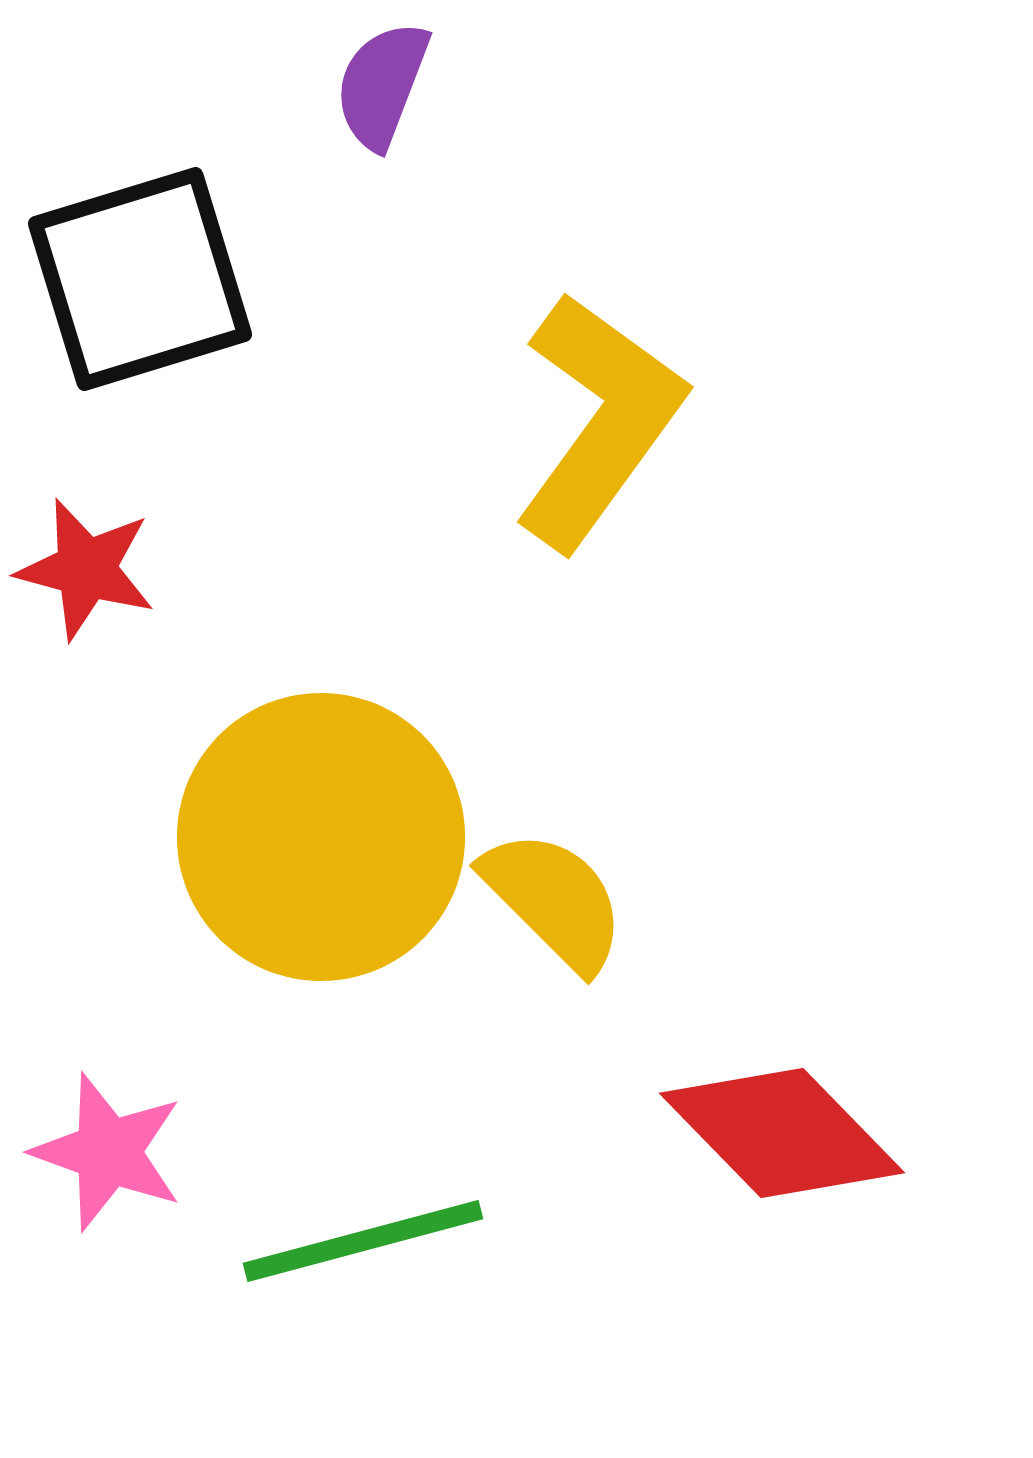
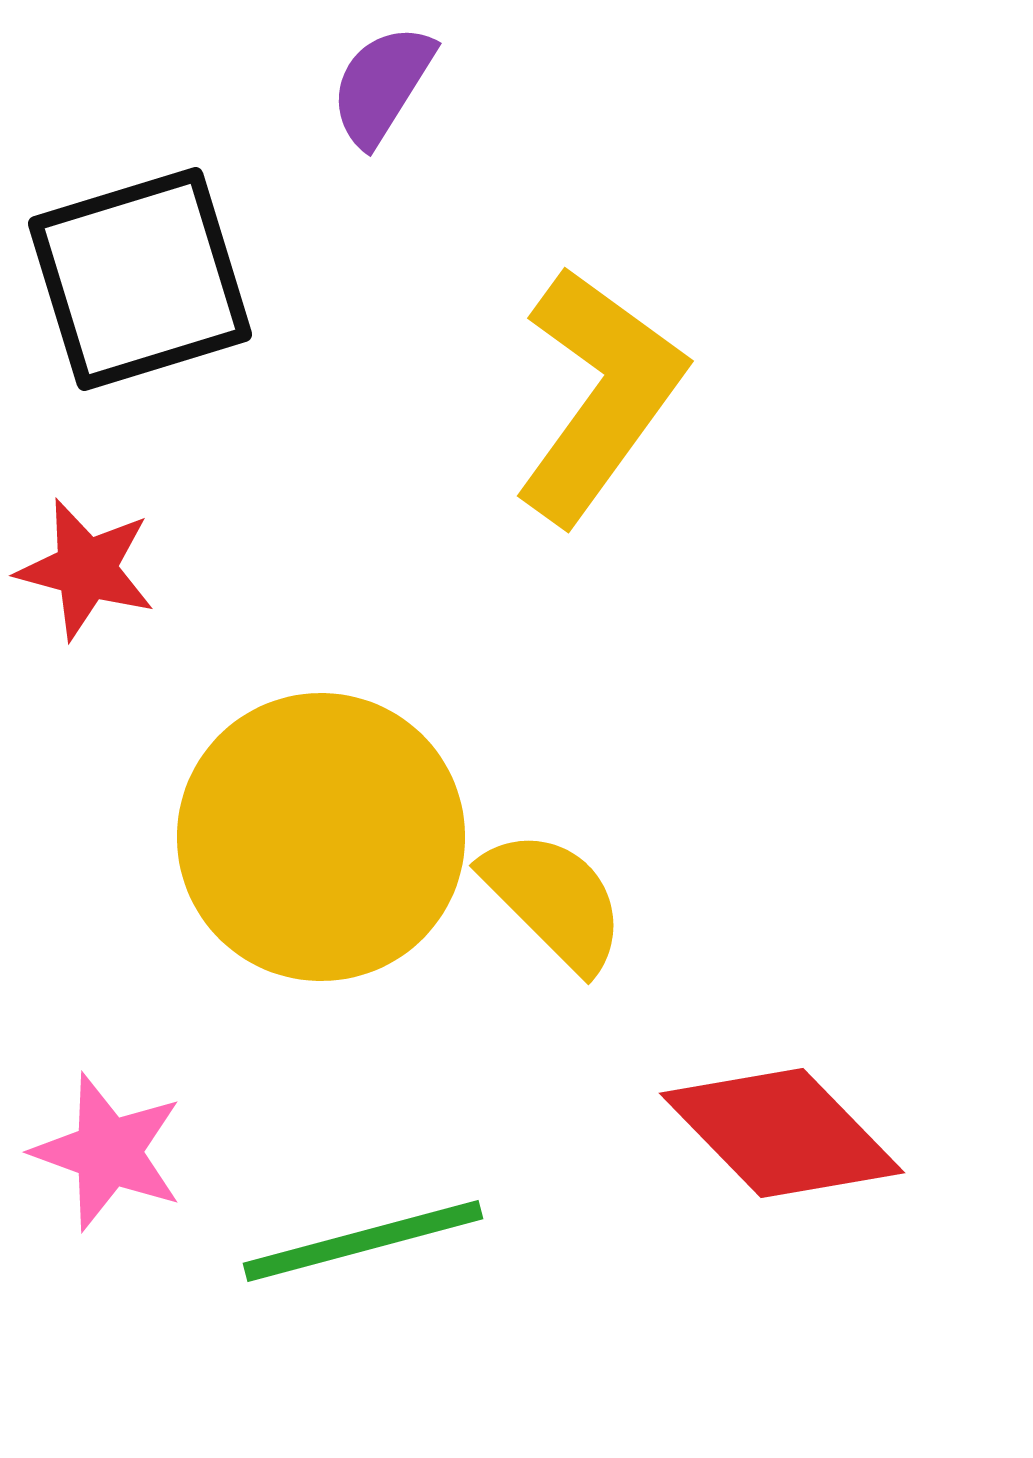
purple semicircle: rotated 11 degrees clockwise
yellow L-shape: moved 26 px up
